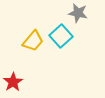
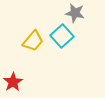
gray star: moved 3 px left
cyan square: moved 1 px right
